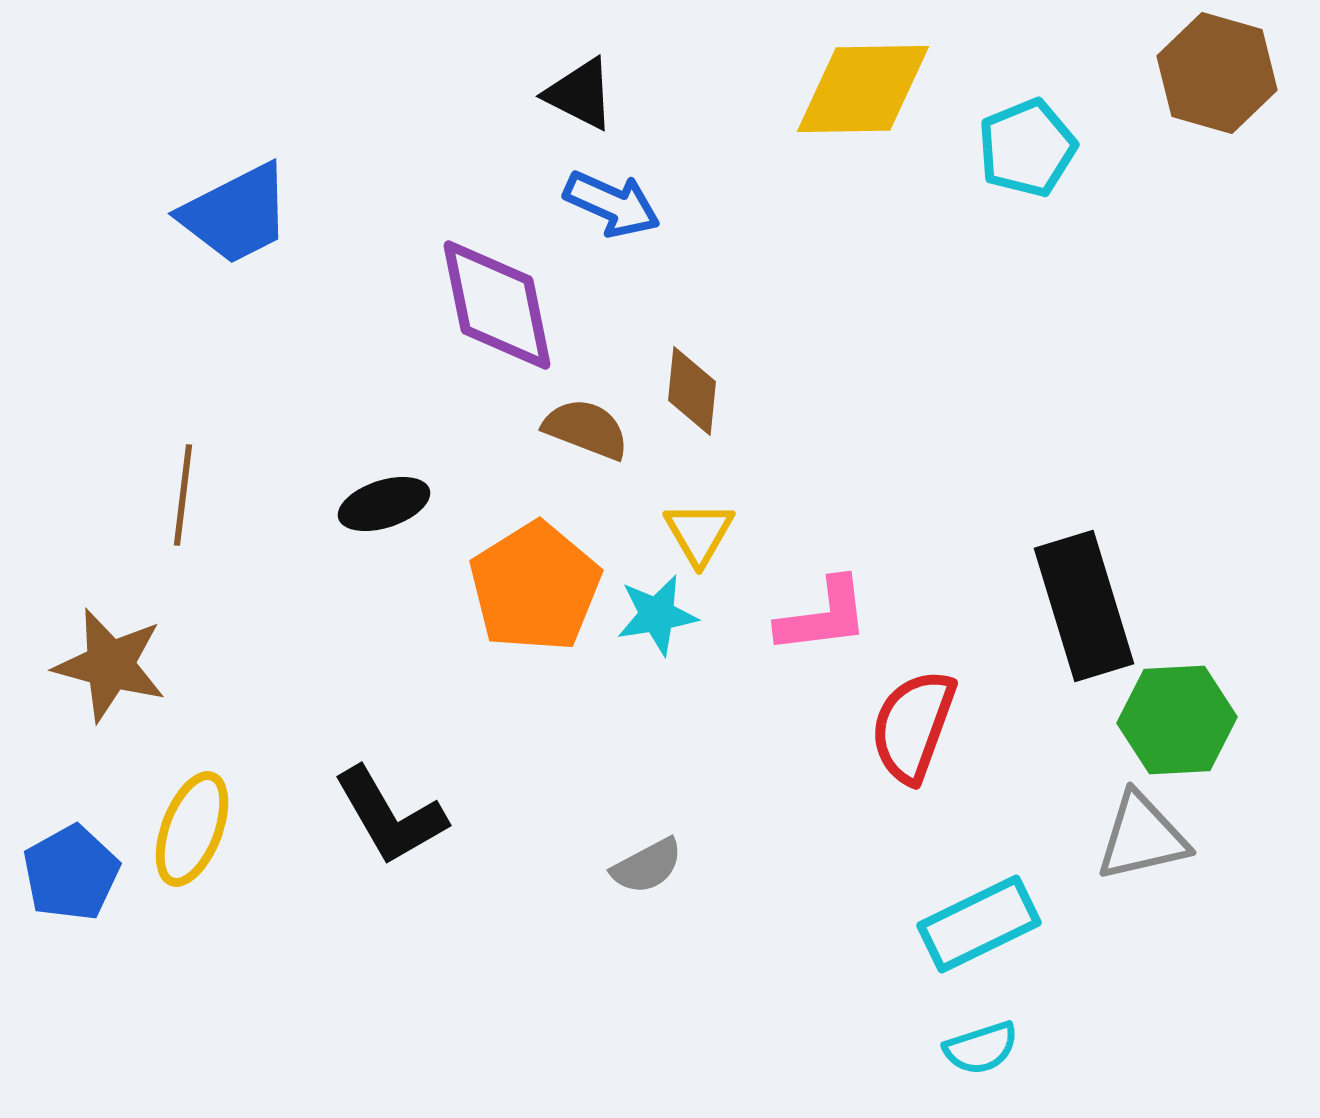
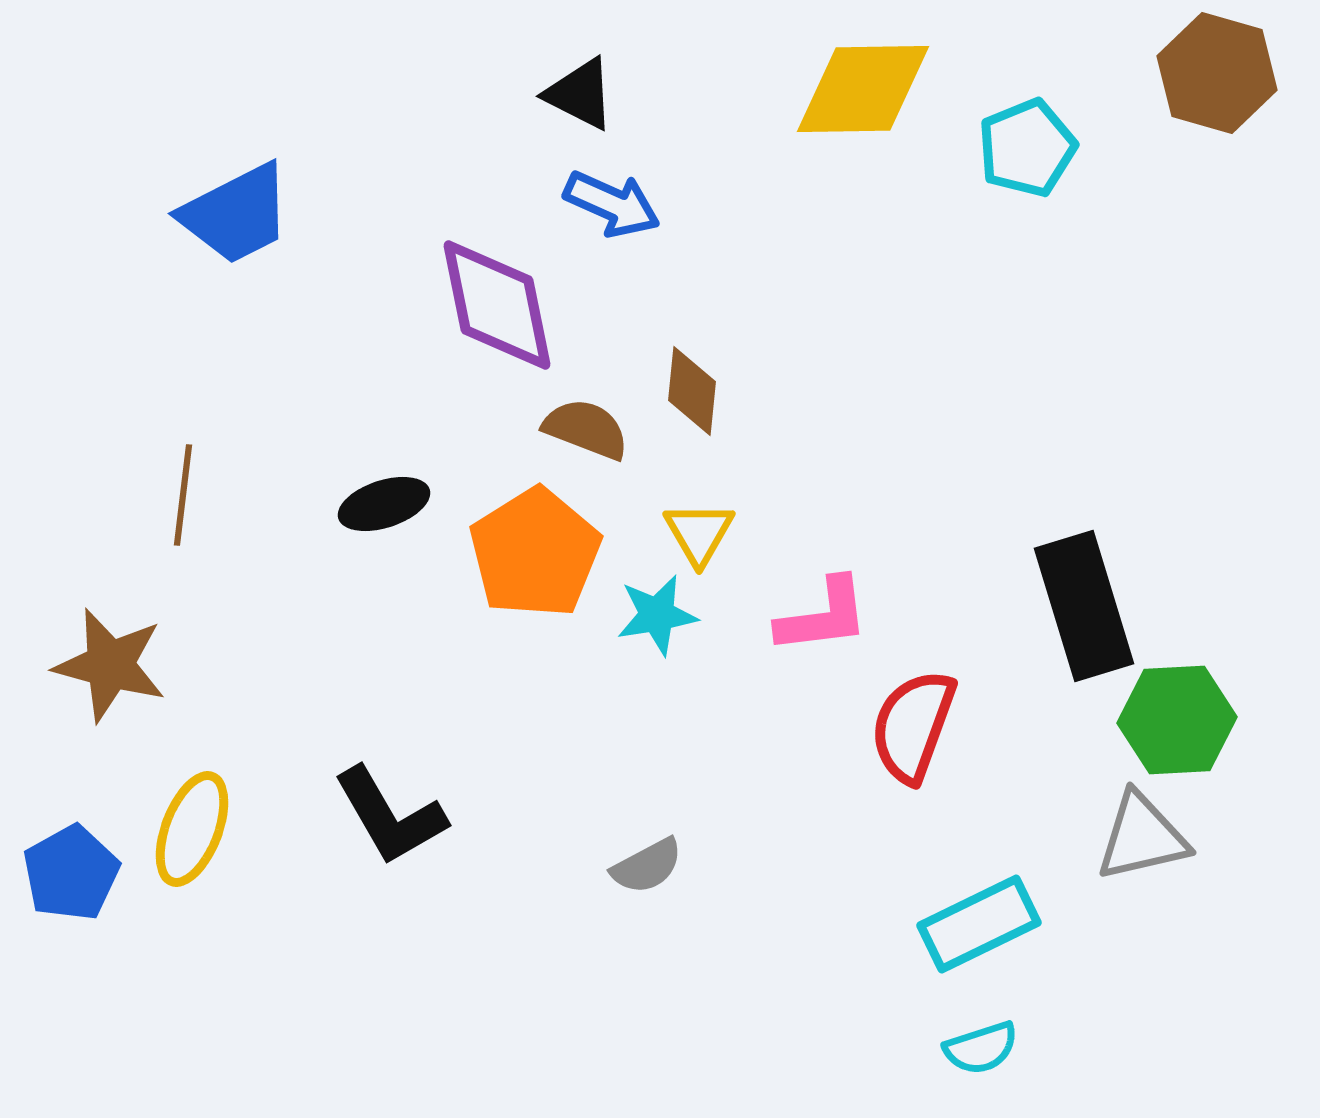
orange pentagon: moved 34 px up
